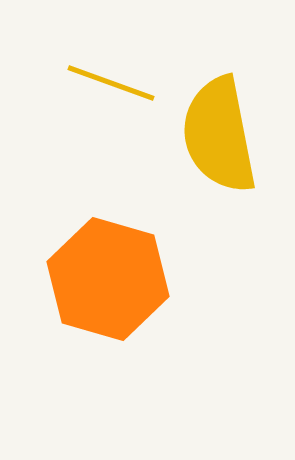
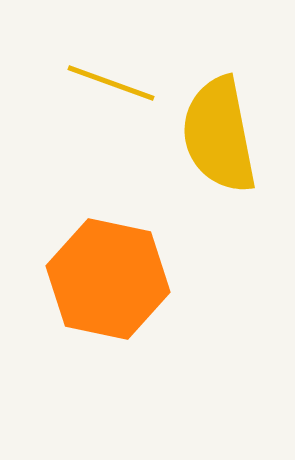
orange hexagon: rotated 4 degrees counterclockwise
